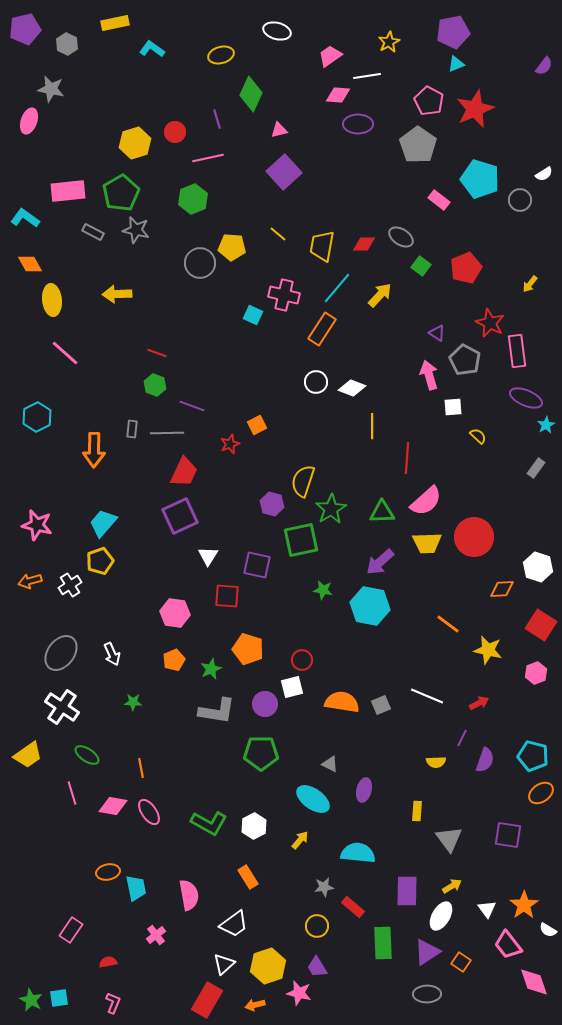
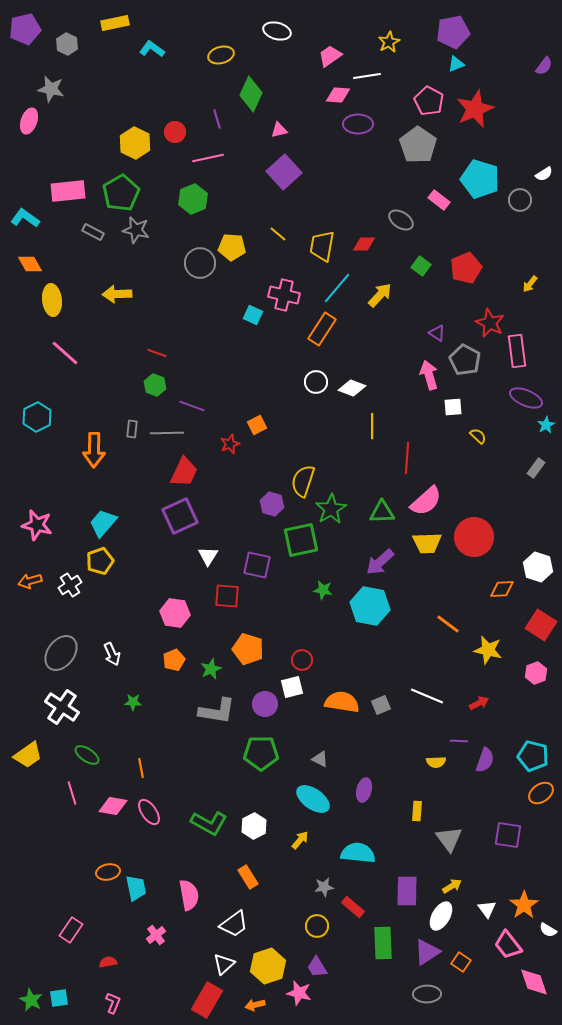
yellow hexagon at (135, 143): rotated 16 degrees counterclockwise
gray ellipse at (401, 237): moved 17 px up
purple line at (462, 738): moved 3 px left, 3 px down; rotated 66 degrees clockwise
gray triangle at (330, 764): moved 10 px left, 5 px up
